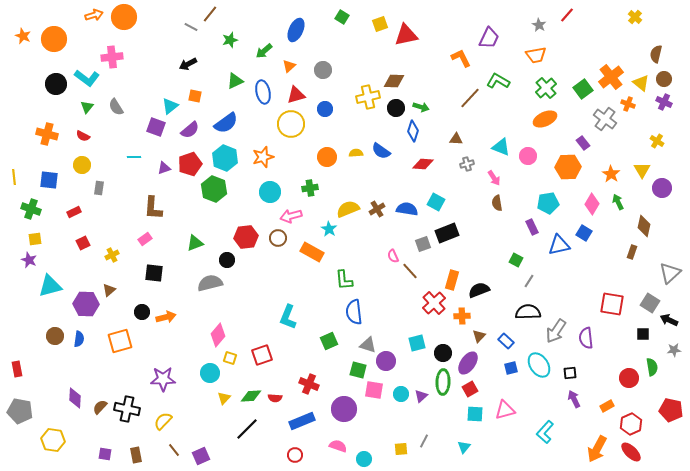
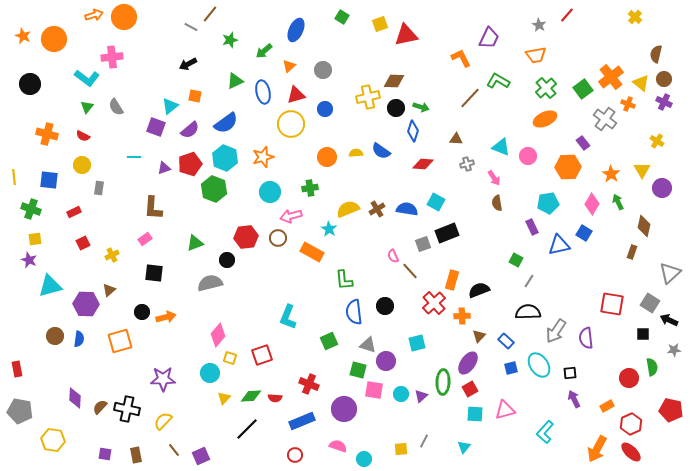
black circle at (56, 84): moved 26 px left
black circle at (443, 353): moved 58 px left, 47 px up
